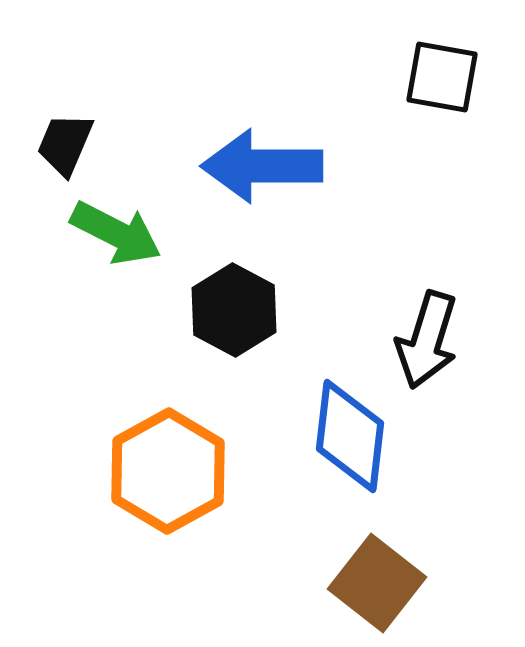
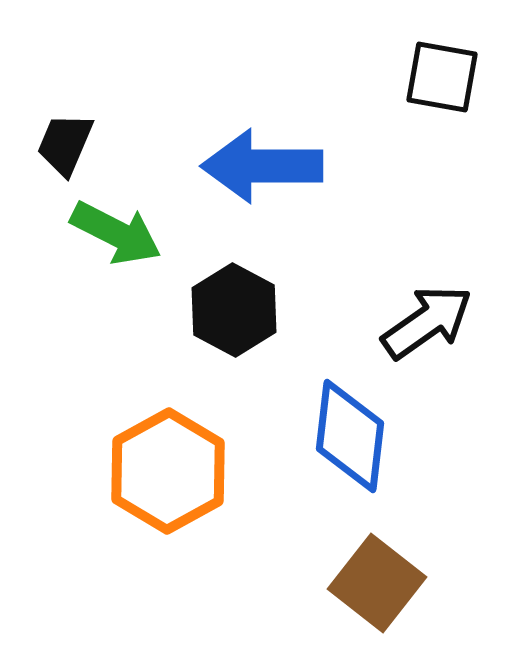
black arrow: moved 18 px up; rotated 142 degrees counterclockwise
